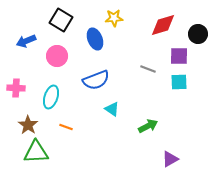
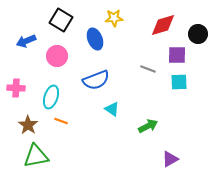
purple square: moved 2 px left, 1 px up
orange line: moved 5 px left, 6 px up
green triangle: moved 4 px down; rotated 8 degrees counterclockwise
